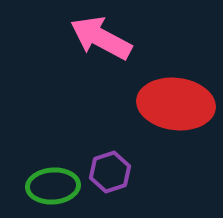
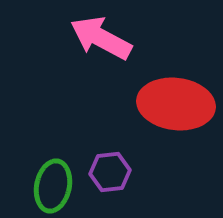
purple hexagon: rotated 12 degrees clockwise
green ellipse: rotated 75 degrees counterclockwise
